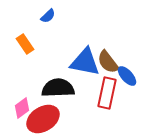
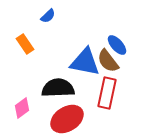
brown semicircle: moved 1 px up
blue ellipse: moved 10 px left, 31 px up
red ellipse: moved 24 px right
